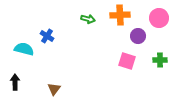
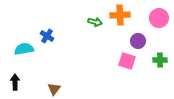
green arrow: moved 7 px right, 3 px down
purple circle: moved 5 px down
cyan semicircle: rotated 24 degrees counterclockwise
